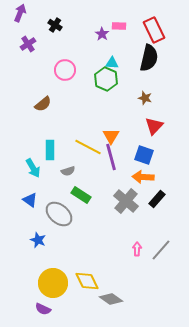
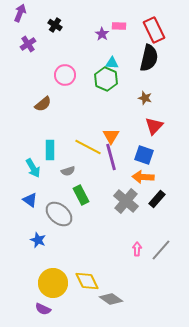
pink circle: moved 5 px down
green rectangle: rotated 30 degrees clockwise
